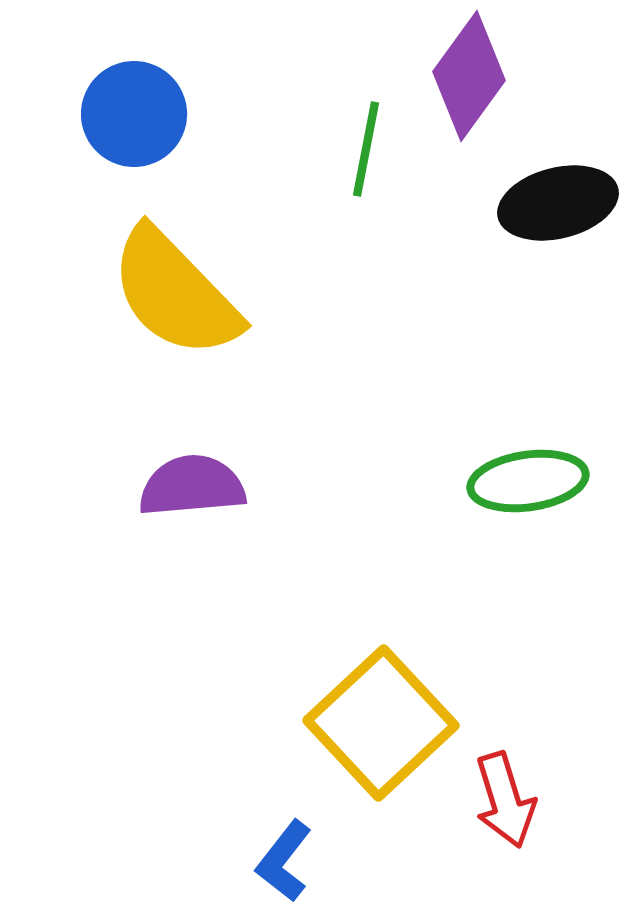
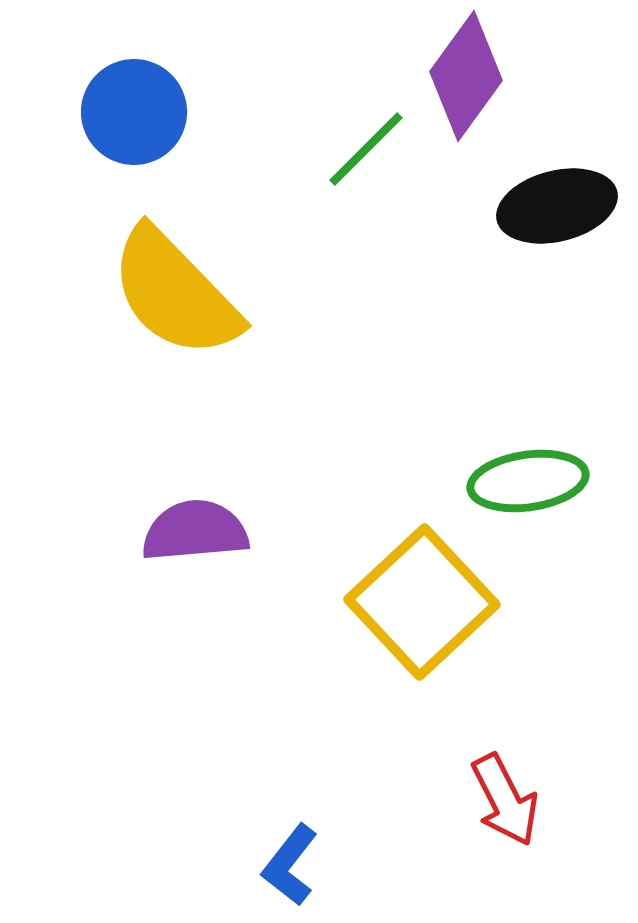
purple diamond: moved 3 px left
blue circle: moved 2 px up
green line: rotated 34 degrees clockwise
black ellipse: moved 1 px left, 3 px down
purple semicircle: moved 3 px right, 45 px down
yellow square: moved 41 px right, 121 px up
red arrow: rotated 10 degrees counterclockwise
blue L-shape: moved 6 px right, 4 px down
